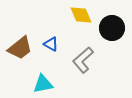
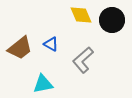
black circle: moved 8 px up
